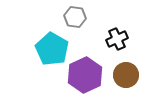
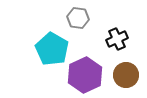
gray hexagon: moved 3 px right, 1 px down
